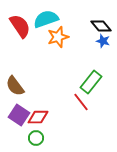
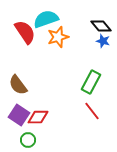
red semicircle: moved 5 px right, 6 px down
green rectangle: rotated 10 degrees counterclockwise
brown semicircle: moved 3 px right, 1 px up
red line: moved 11 px right, 9 px down
green circle: moved 8 px left, 2 px down
